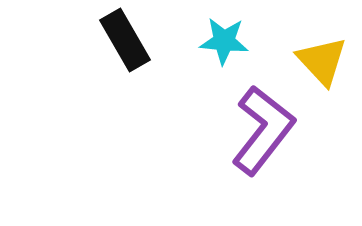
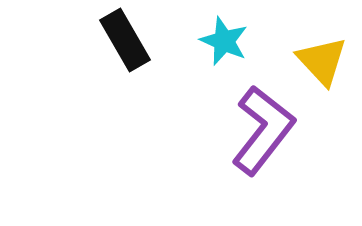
cyan star: rotated 18 degrees clockwise
